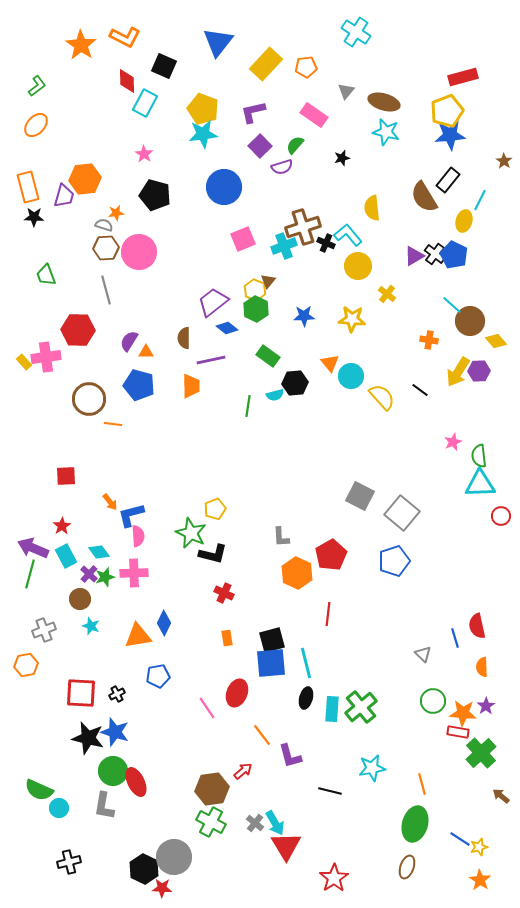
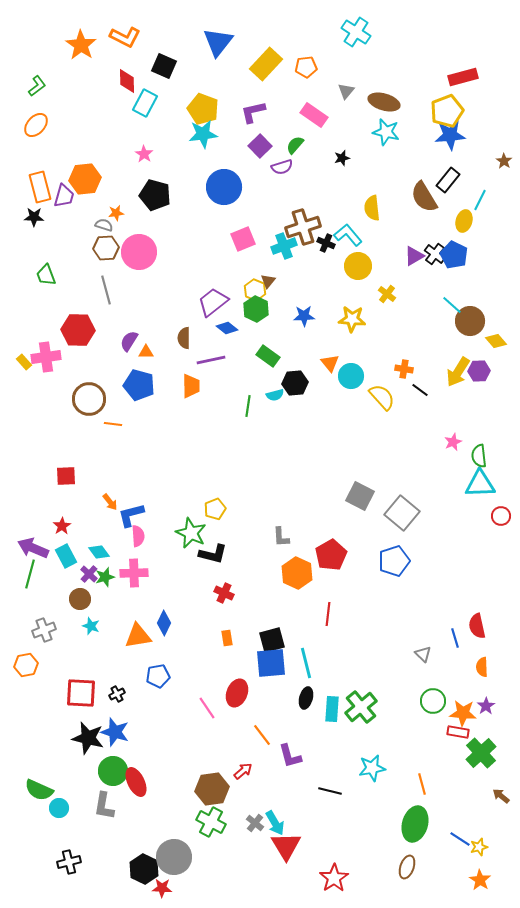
orange rectangle at (28, 187): moved 12 px right
orange cross at (429, 340): moved 25 px left, 29 px down
